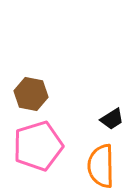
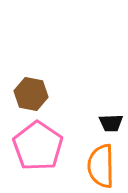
black trapezoid: moved 1 px left, 4 px down; rotated 30 degrees clockwise
pink pentagon: rotated 21 degrees counterclockwise
